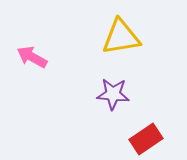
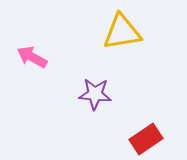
yellow triangle: moved 1 px right, 5 px up
purple star: moved 18 px left
